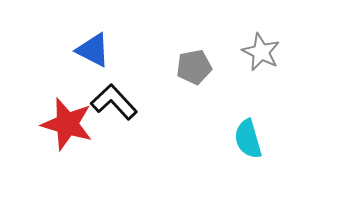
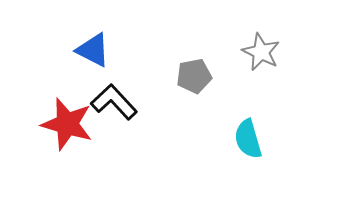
gray pentagon: moved 9 px down
